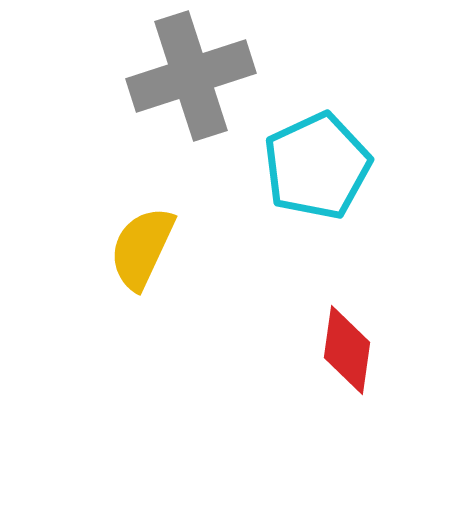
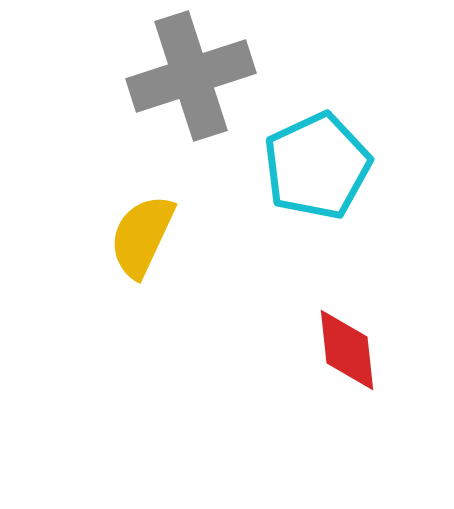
yellow semicircle: moved 12 px up
red diamond: rotated 14 degrees counterclockwise
